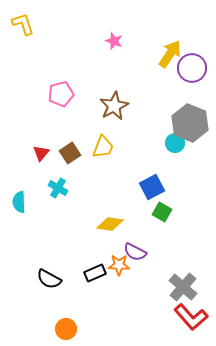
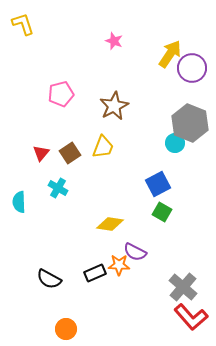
blue square: moved 6 px right, 3 px up
